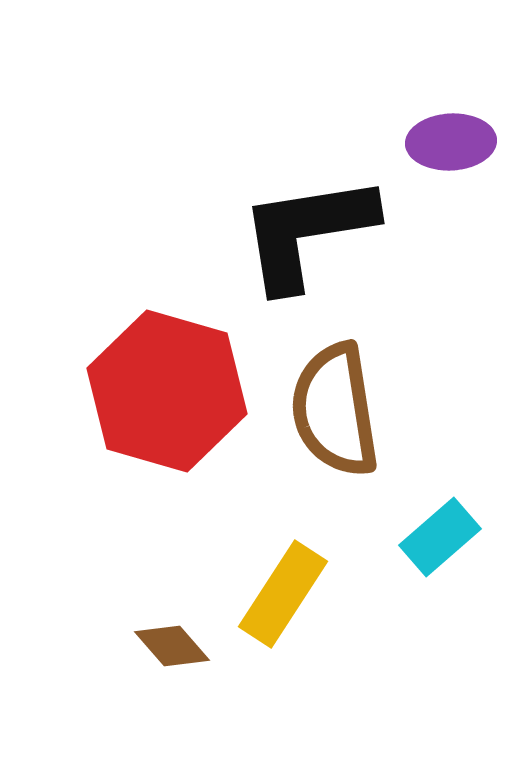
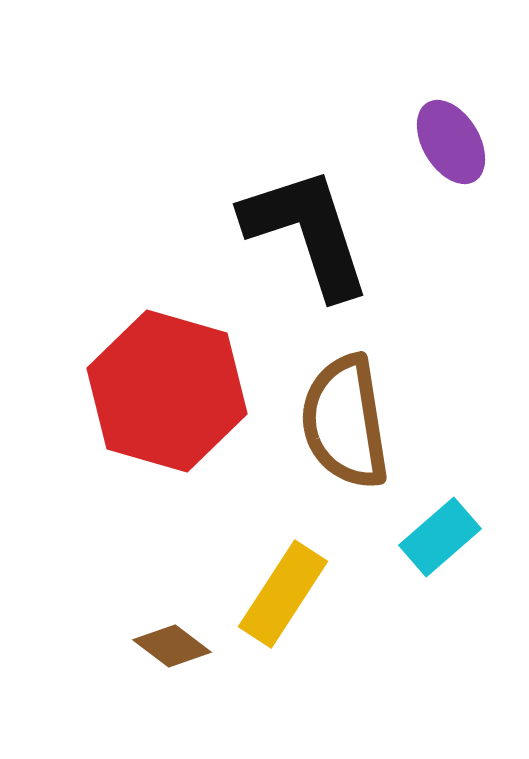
purple ellipse: rotated 62 degrees clockwise
black L-shape: rotated 81 degrees clockwise
brown semicircle: moved 10 px right, 12 px down
brown diamond: rotated 12 degrees counterclockwise
